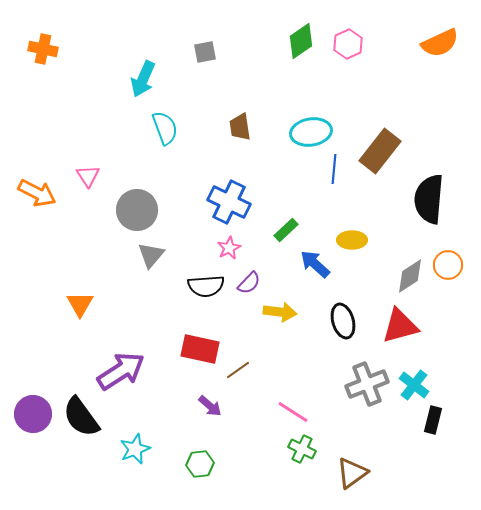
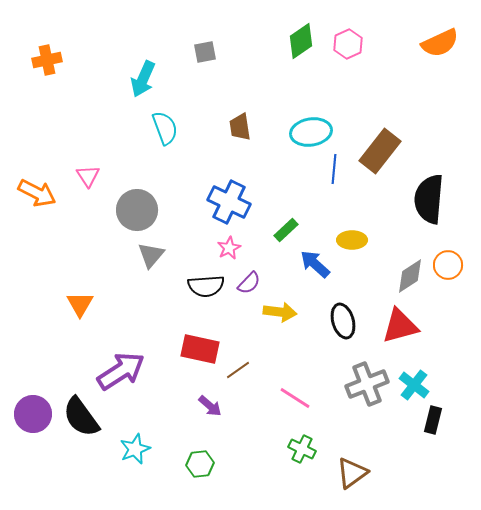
orange cross at (43, 49): moved 4 px right, 11 px down; rotated 24 degrees counterclockwise
pink line at (293, 412): moved 2 px right, 14 px up
